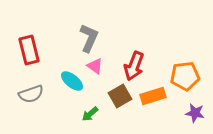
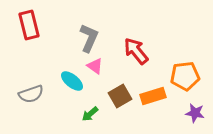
red rectangle: moved 25 px up
red arrow: moved 2 px right, 15 px up; rotated 120 degrees clockwise
